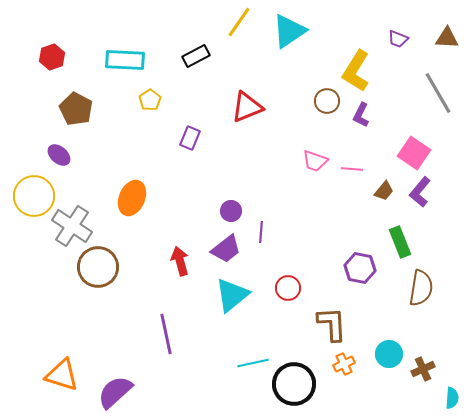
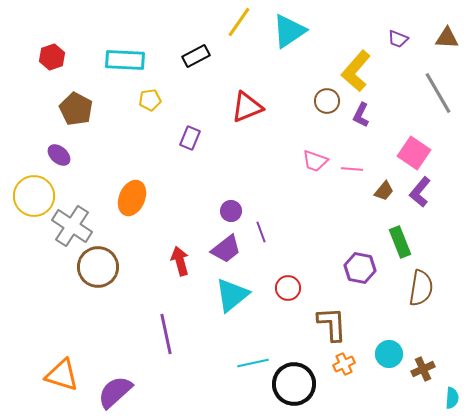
yellow L-shape at (356, 71): rotated 9 degrees clockwise
yellow pentagon at (150, 100): rotated 25 degrees clockwise
purple line at (261, 232): rotated 25 degrees counterclockwise
